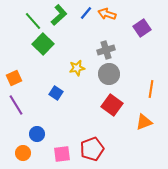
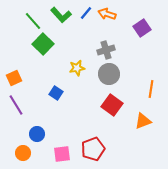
green L-shape: moved 2 px right; rotated 90 degrees clockwise
orange triangle: moved 1 px left, 1 px up
red pentagon: moved 1 px right
